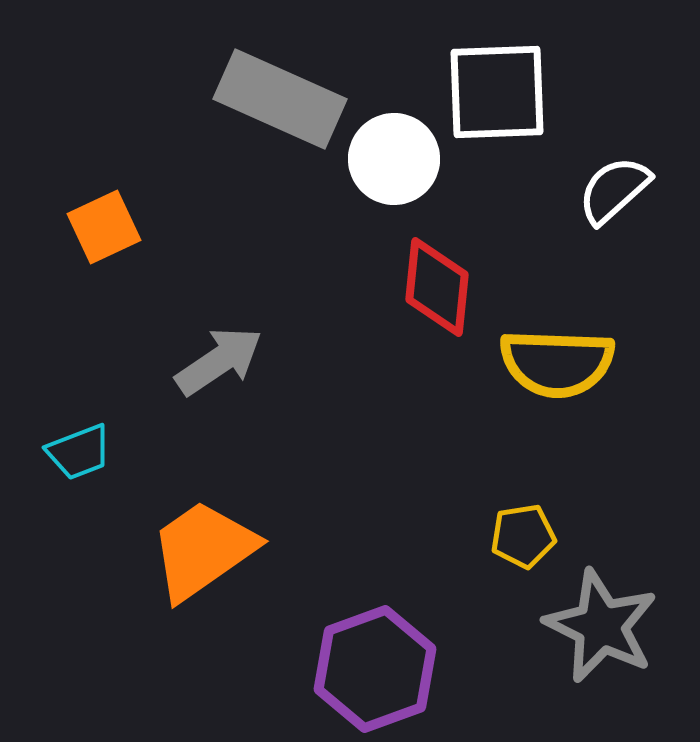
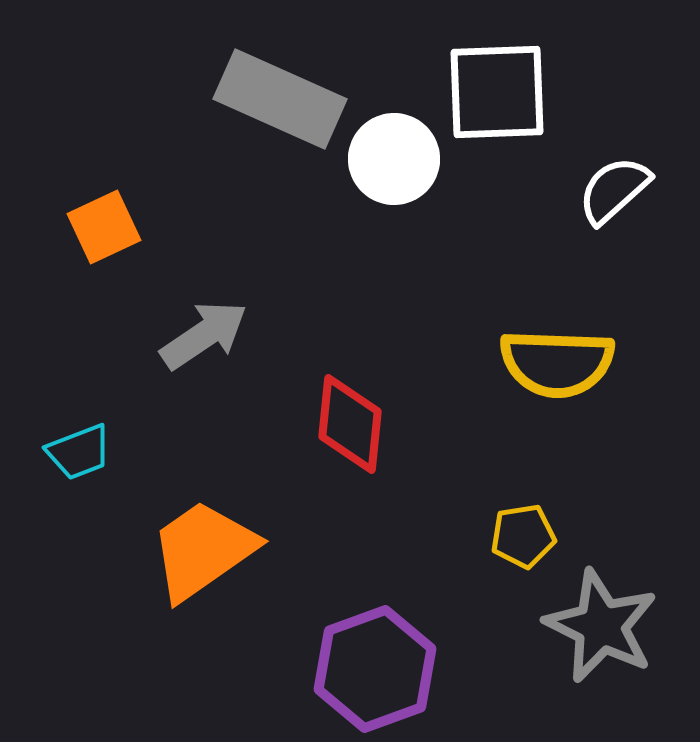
red diamond: moved 87 px left, 137 px down
gray arrow: moved 15 px left, 26 px up
